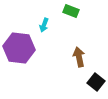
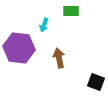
green rectangle: rotated 21 degrees counterclockwise
brown arrow: moved 20 px left, 1 px down
black square: rotated 18 degrees counterclockwise
